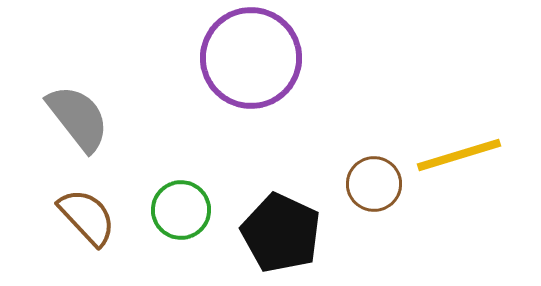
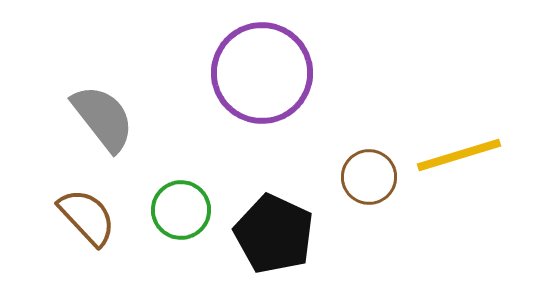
purple circle: moved 11 px right, 15 px down
gray semicircle: moved 25 px right
brown circle: moved 5 px left, 7 px up
black pentagon: moved 7 px left, 1 px down
